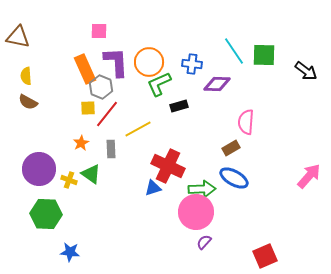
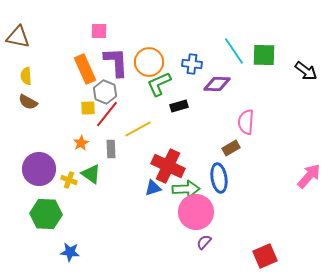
gray hexagon: moved 4 px right, 5 px down
blue ellipse: moved 15 px left; rotated 52 degrees clockwise
green arrow: moved 16 px left
